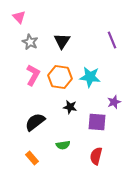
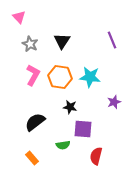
gray star: moved 2 px down
purple square: moved 14 px left, 7 px down
